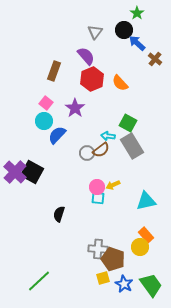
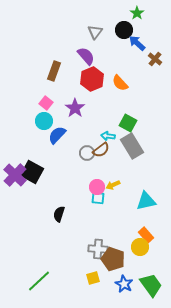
purple cross: moved 3 px down
yellow square: moved 10 px left
